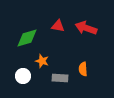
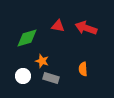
gray rectangle: moved 9 px left; rotated 14 degrees clockwise
